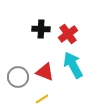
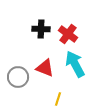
red cross: rotated 18 degrees counterclockwise
cyan arrow: moved 2 px right, 1 px up
red triangle: moved 4 px up
yellow line: moved 16 px right; rotated 40 degrees counterclockwise
